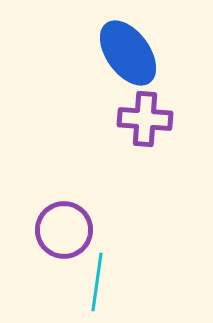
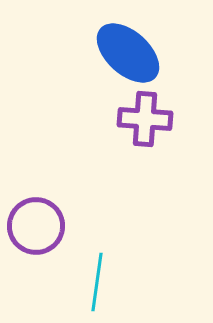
blue ellipse: rotated 12 degrees counterclockwise
purple circle: moved 28 px left, 4 px up
